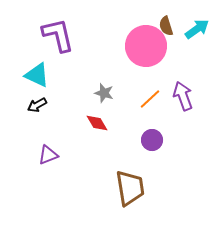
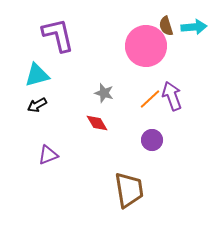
cyan arrow: moved 3 px left, 2 px up; rotated 30 degrees clockwise
cyan triangle: rotated 40 degrees counterclockwise
purple arrow: moved 11 px left
brown trapezoid: moved 1 px left, 2 px down
